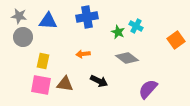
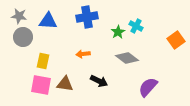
green star: rotated 16 degrees clockwise
purple semicircle: moved 2 px up
